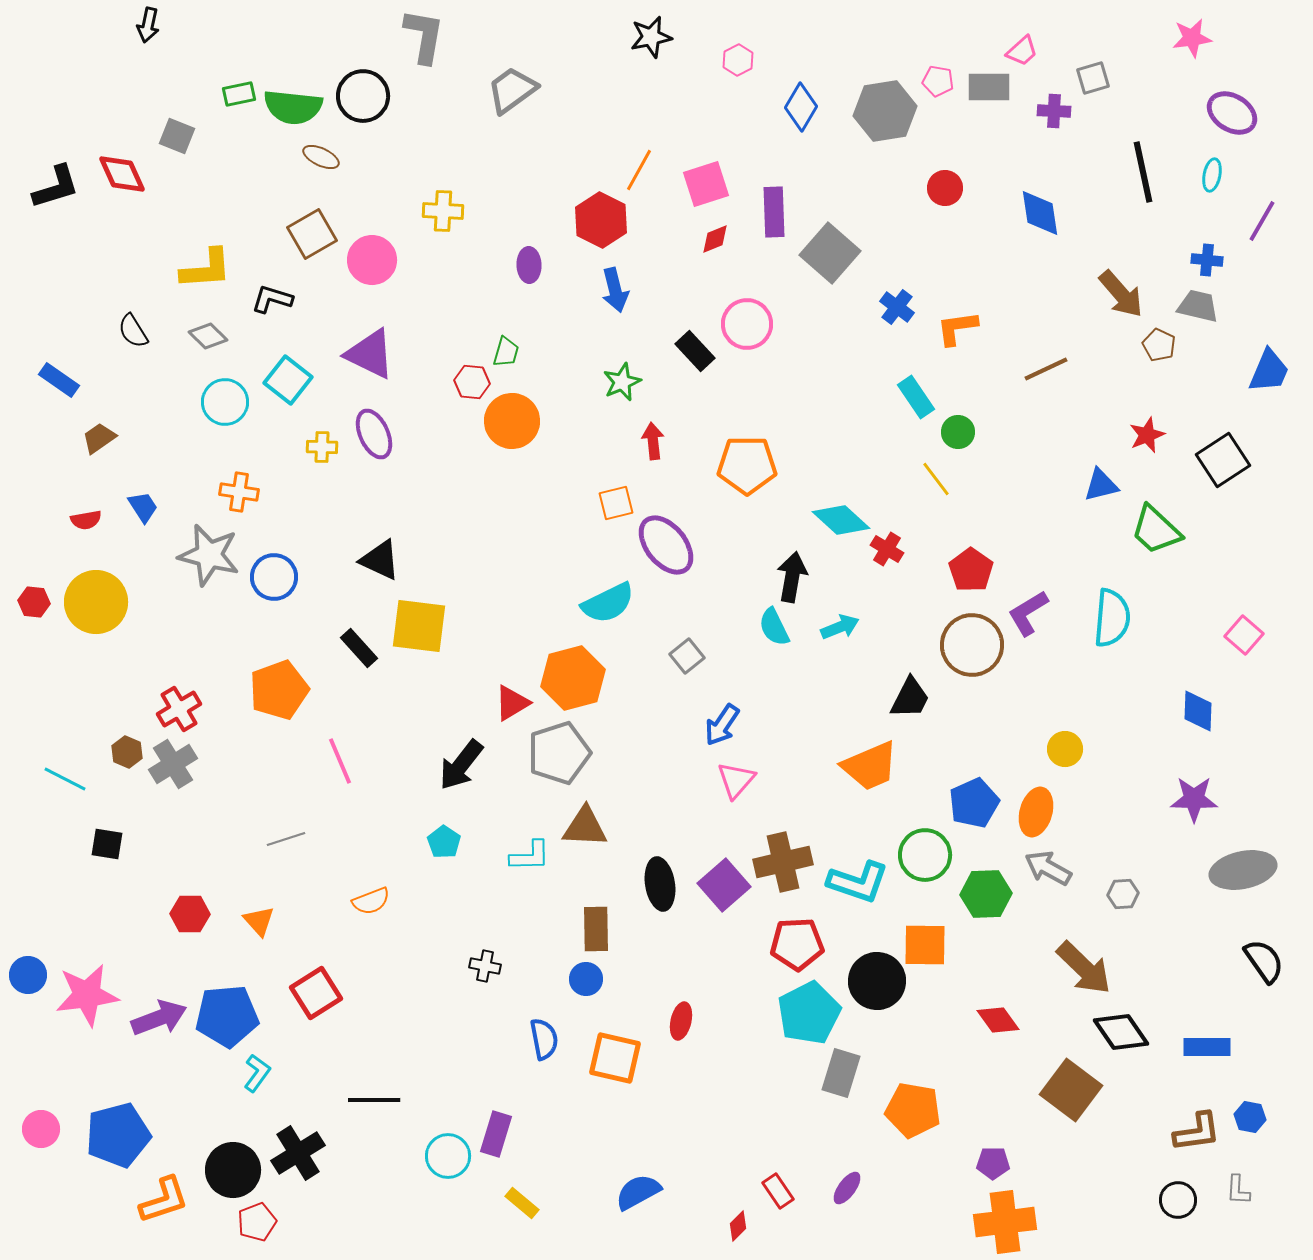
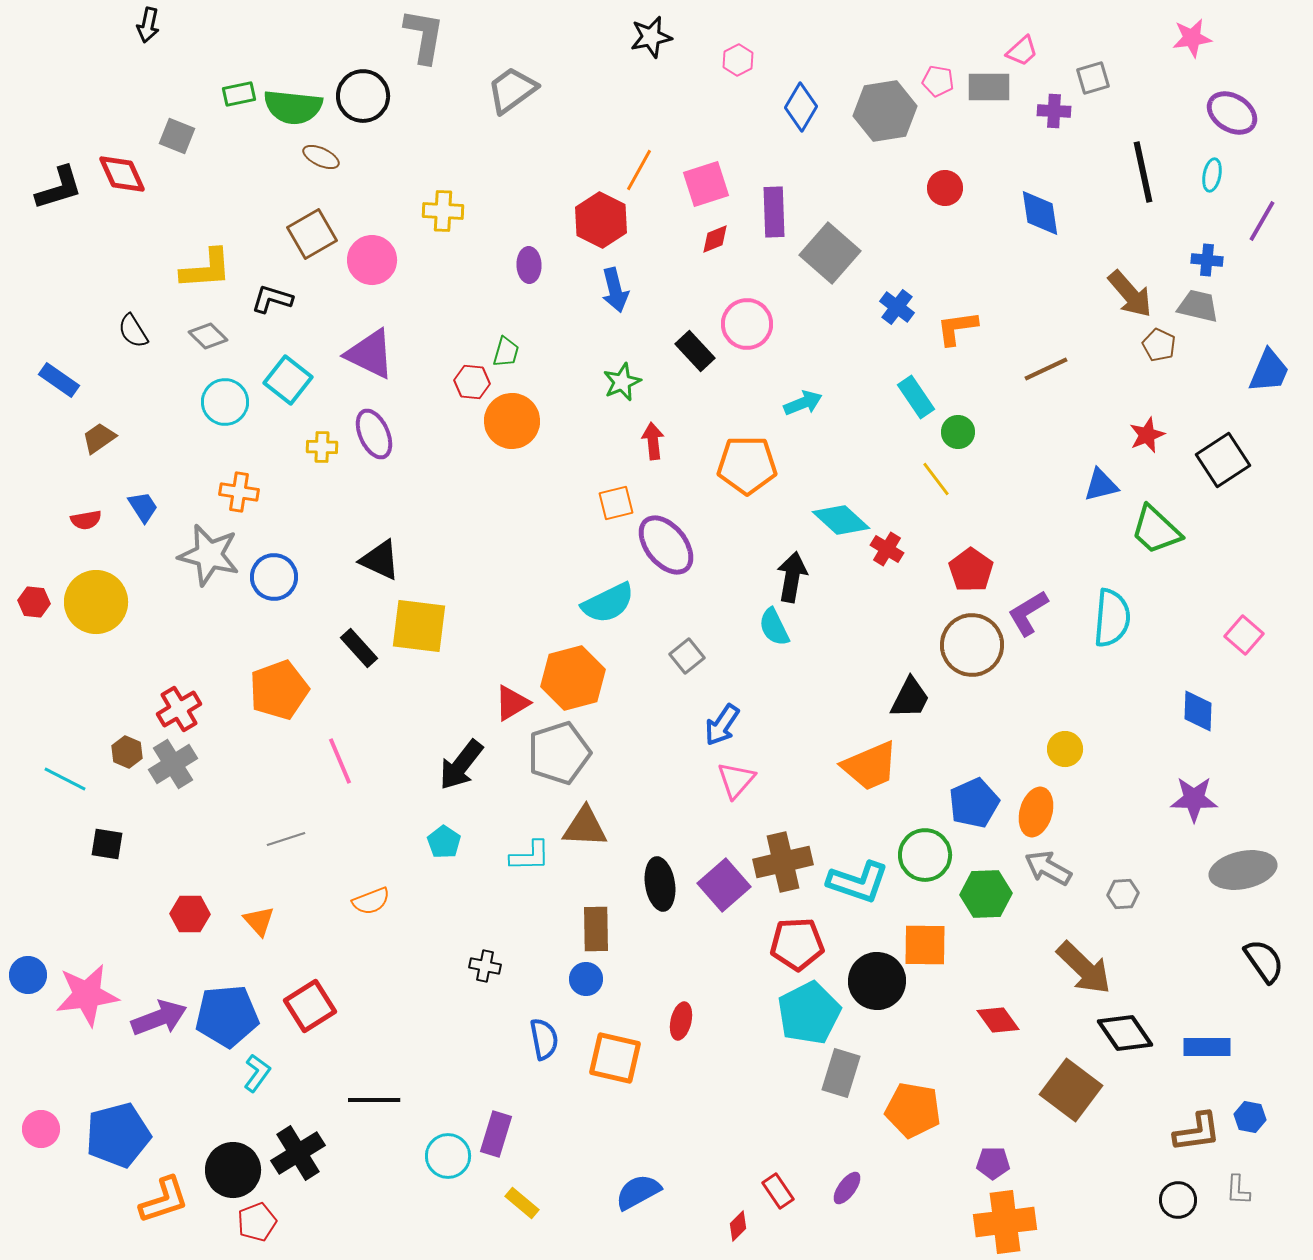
black L-shape at (56, 187): moved 3 px right, 1 px down
brown arrow at (1121, 294): moved 9 px right
cyan arrow at (840, 627): moved 37 px left, 224 px up
red square at (316, 993): moved 6 px left, 13 px down
black diamond at (1121, 1032): moved 4 px right, 1 px down
